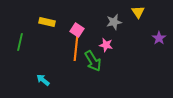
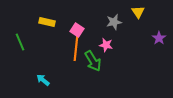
green line: rotated 36 degrees counterclockwise
